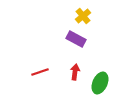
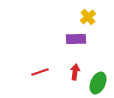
yellow cross: moved 5 px right, 1 px down
purple rectangle: rotated 30 degrees counterclockwise
green ellipse: moved 2 px left
